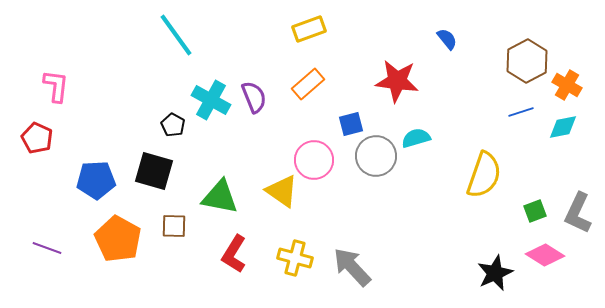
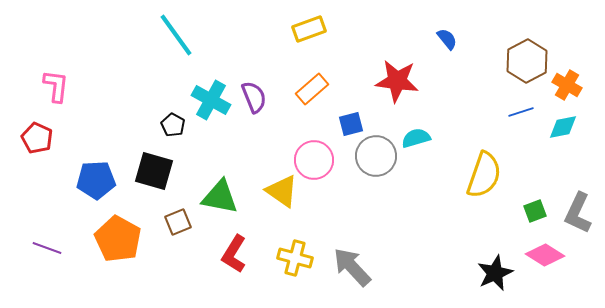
orange rectangle: moved 4 px right, 5 px down
brown square: moved 4 px right, 4 px up; rotated 24 degrees counterclockwise
